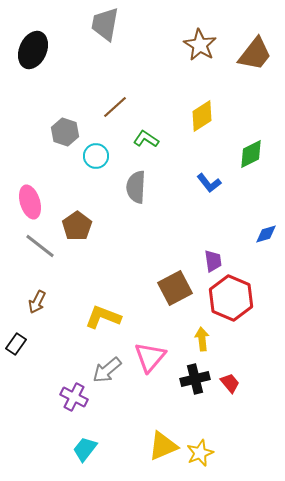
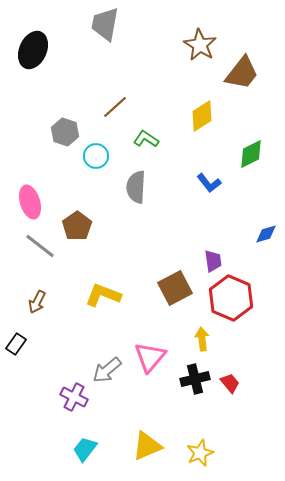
brown trapezoid: moved 13 px left, 19 px down
yellow L-shape: moved 22 px up
yellow triangle: moved 16 px left
